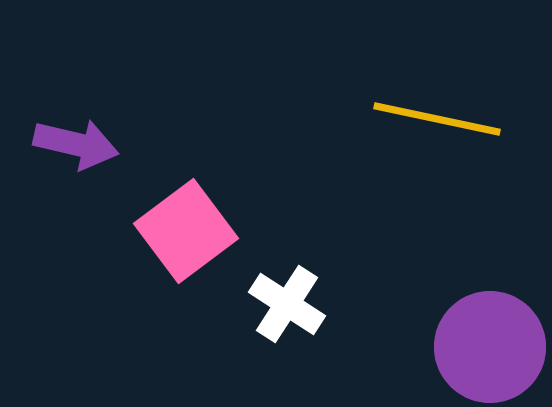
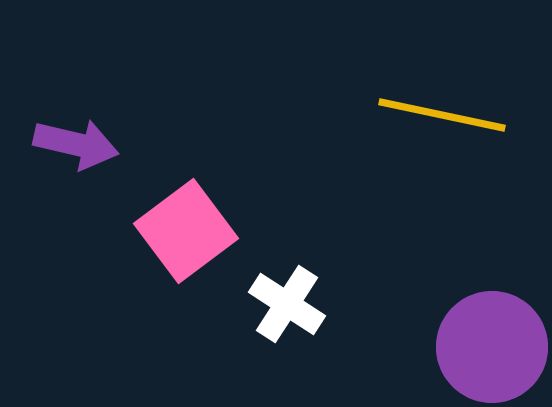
yellow line: moved 5 px right, 4 px up
purple circle: moved 2 px right
